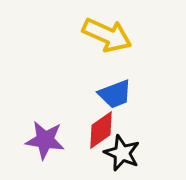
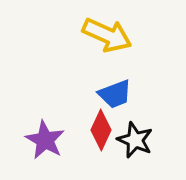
red diamond: rotated 30 degrees counterclockwise
purple star: rotated 21 degrees clockwise
black star: moved 13 px right, 13 px up
